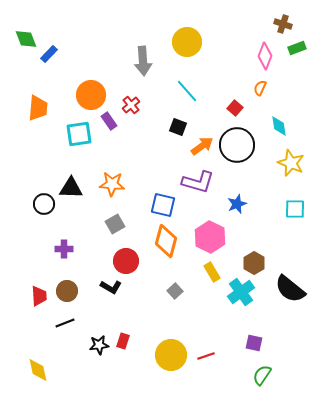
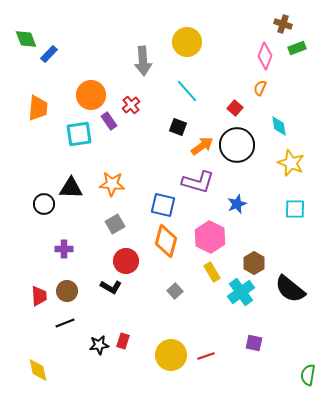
green semicircle at (262, 375): moved 46 px right; rotated 25 degrees counterclockwise
